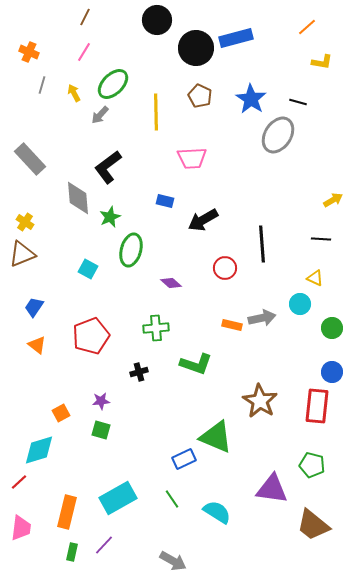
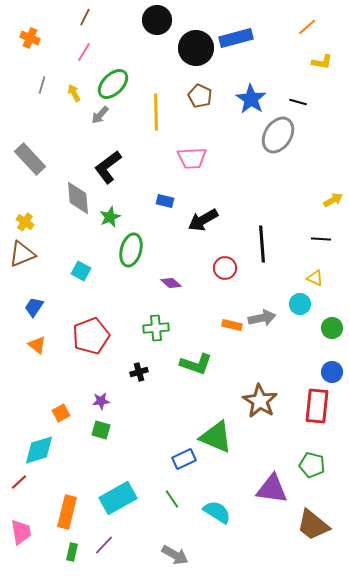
orange cross at (29, 52): moved 1 px right, 14 px up
cyan square at (88, 269): moved 7 px left, 2 px down
pink trapezoid at (21, 528): moved 4 px down; rotated 16 degrees counterclockwise
gray arrow at (173, 561): moved 2 px right, 6 px up
